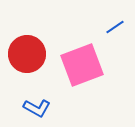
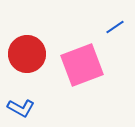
blue L-shape: moved 16 px left
